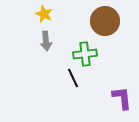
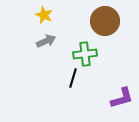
yellow star: moved 1 px down
gray arrow: rotated 108 degrees counterclockwise
black line: rotated 42 degrees clockwise
purple L-shape: rotated 80 degrees clockwise
